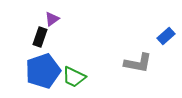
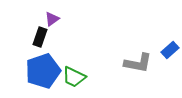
blue rectangle: moved 4 px right, 14 px down
